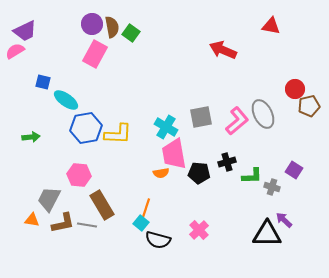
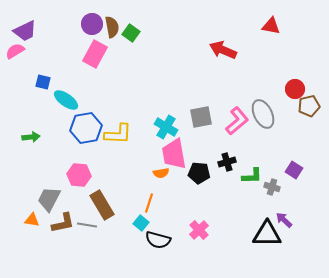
orange line: moved 3 px right, 5 px up
